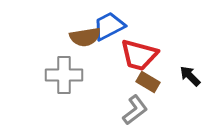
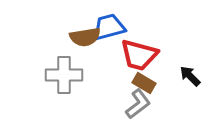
blue trapezoid: moved 1 px down; rotated 12 degrees clockwise
brown rectangle: moved 4 px left, 1 px down
gray L-shape: moved 3 px right, 6 px up
